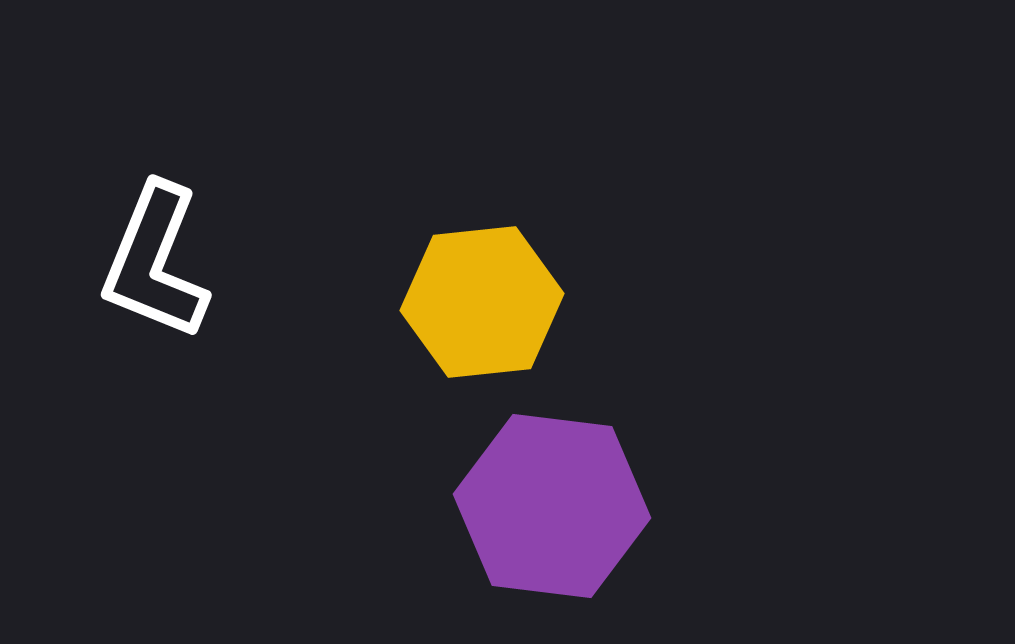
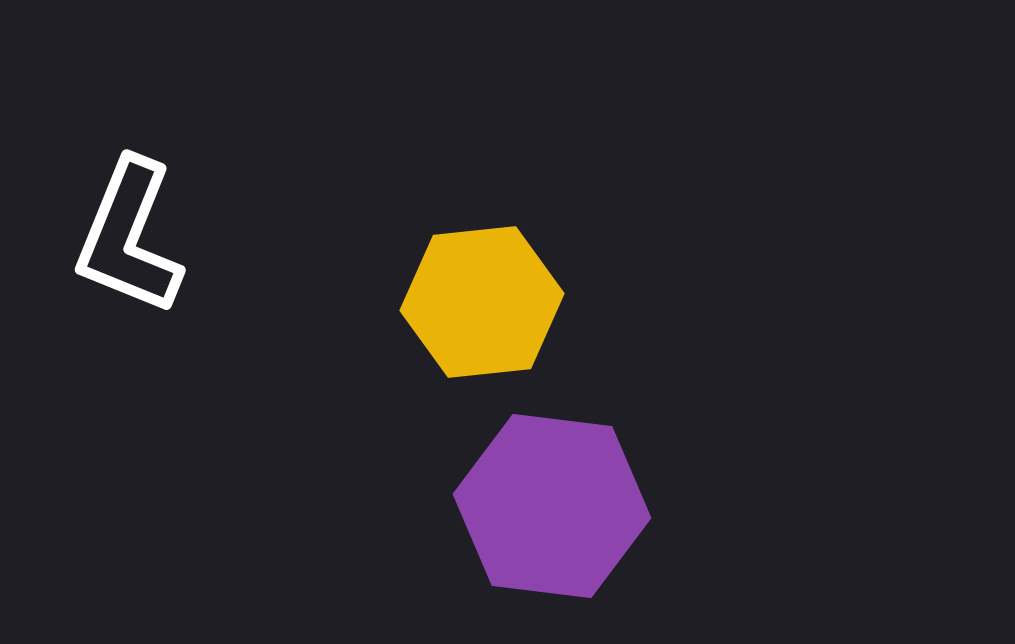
white L-shape: moved 26 px left, 25 px up
